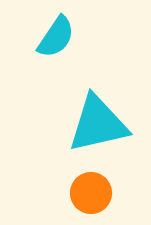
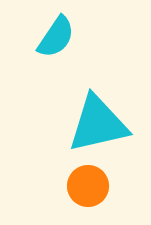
orange circle: moved 3 px left, 7 px up
